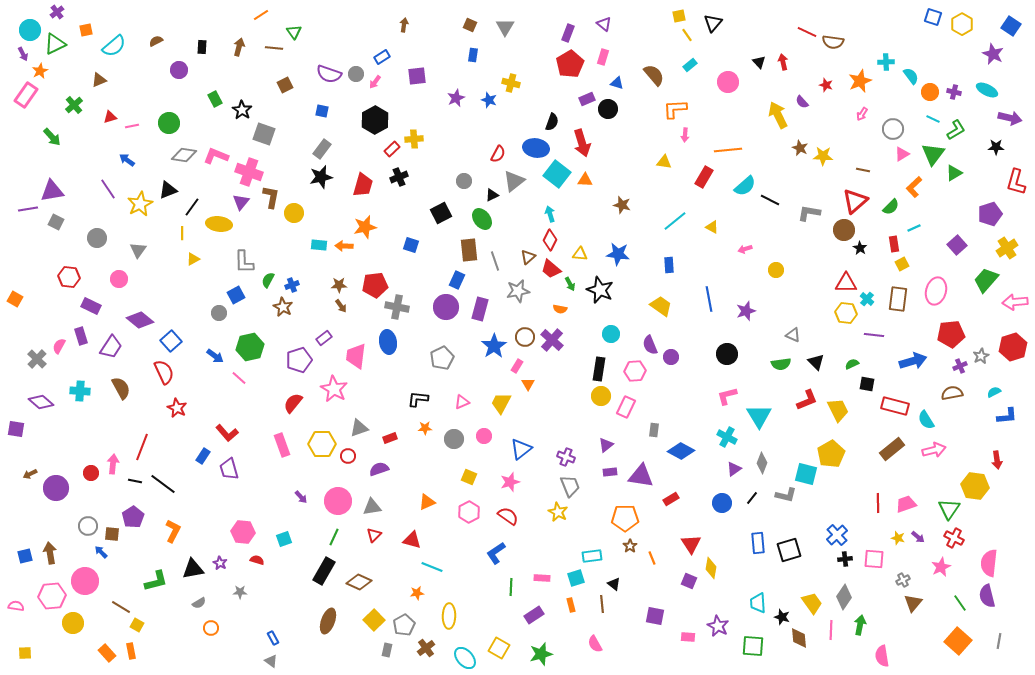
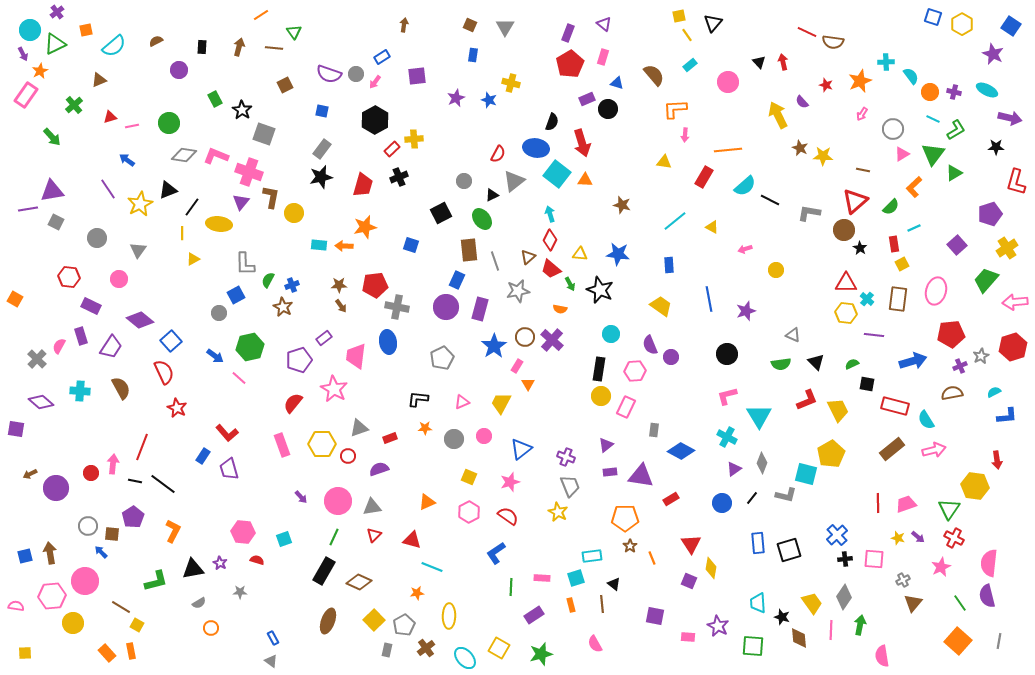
gray L-shape at (244, 262): moved 1 px right, 2 px down
